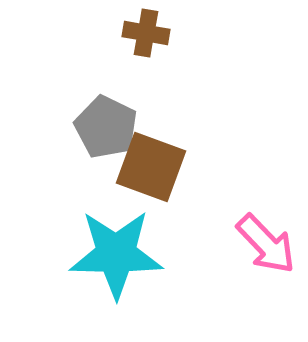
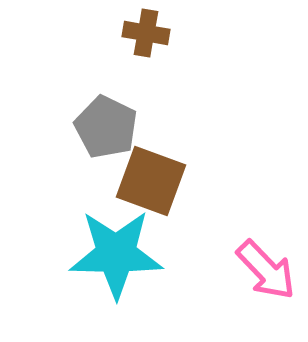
brown square: moved 14 px down
pink arrow: moved 26 px down
